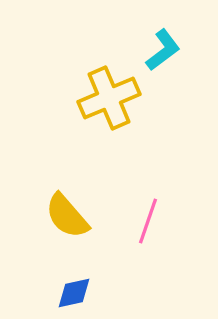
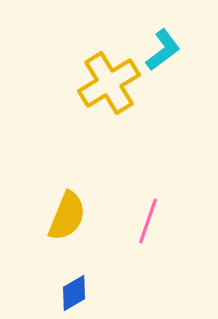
yellow cross: moved 15 px up; rotated 8 degrees counterclockwise
yellow semicircle: rotated 117 degrees counterclockwise
blue diamond: rotated 18 degrees counterclockwise
